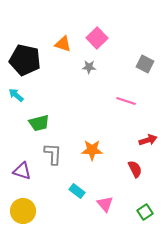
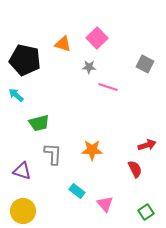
pink line: moved 18 px left, 14 px up
red arrow: moved 1 px left, 5 px down
green square: moved 1 px right
